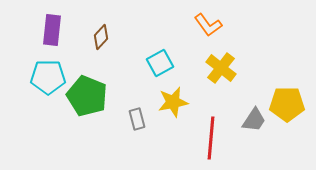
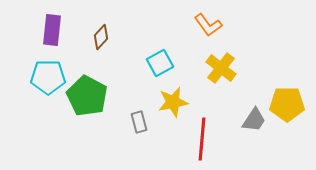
green pentagon: rotated 6 degrees clockwise
gray rectangle: moved 2 px right, 3 px down
red line: moved 9 px left, 1 px down
